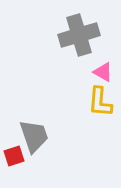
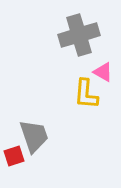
yellow L-shape: moved 14 px left, 8 px up
